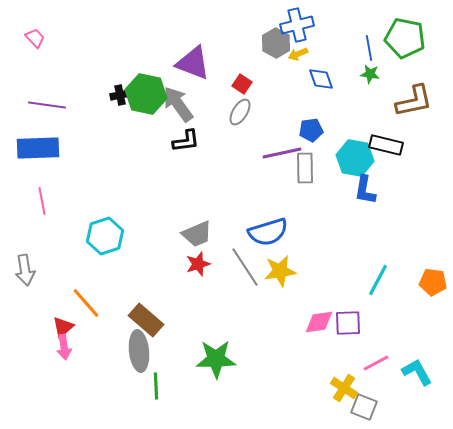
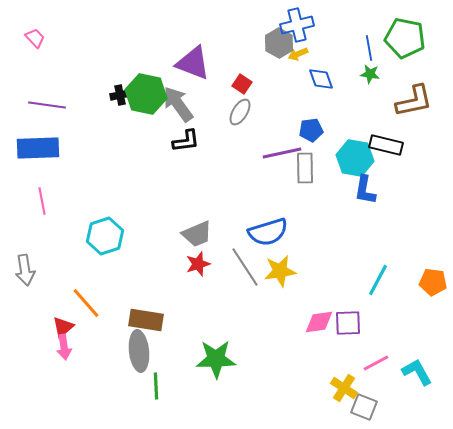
gray hexagon at (276, 43): moved 3 px right
brown rectangle at (146, 320): rotated 32 degrees counterclockwise
